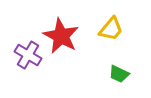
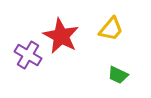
green trapezoid: moved 1 px left, 1 px down
